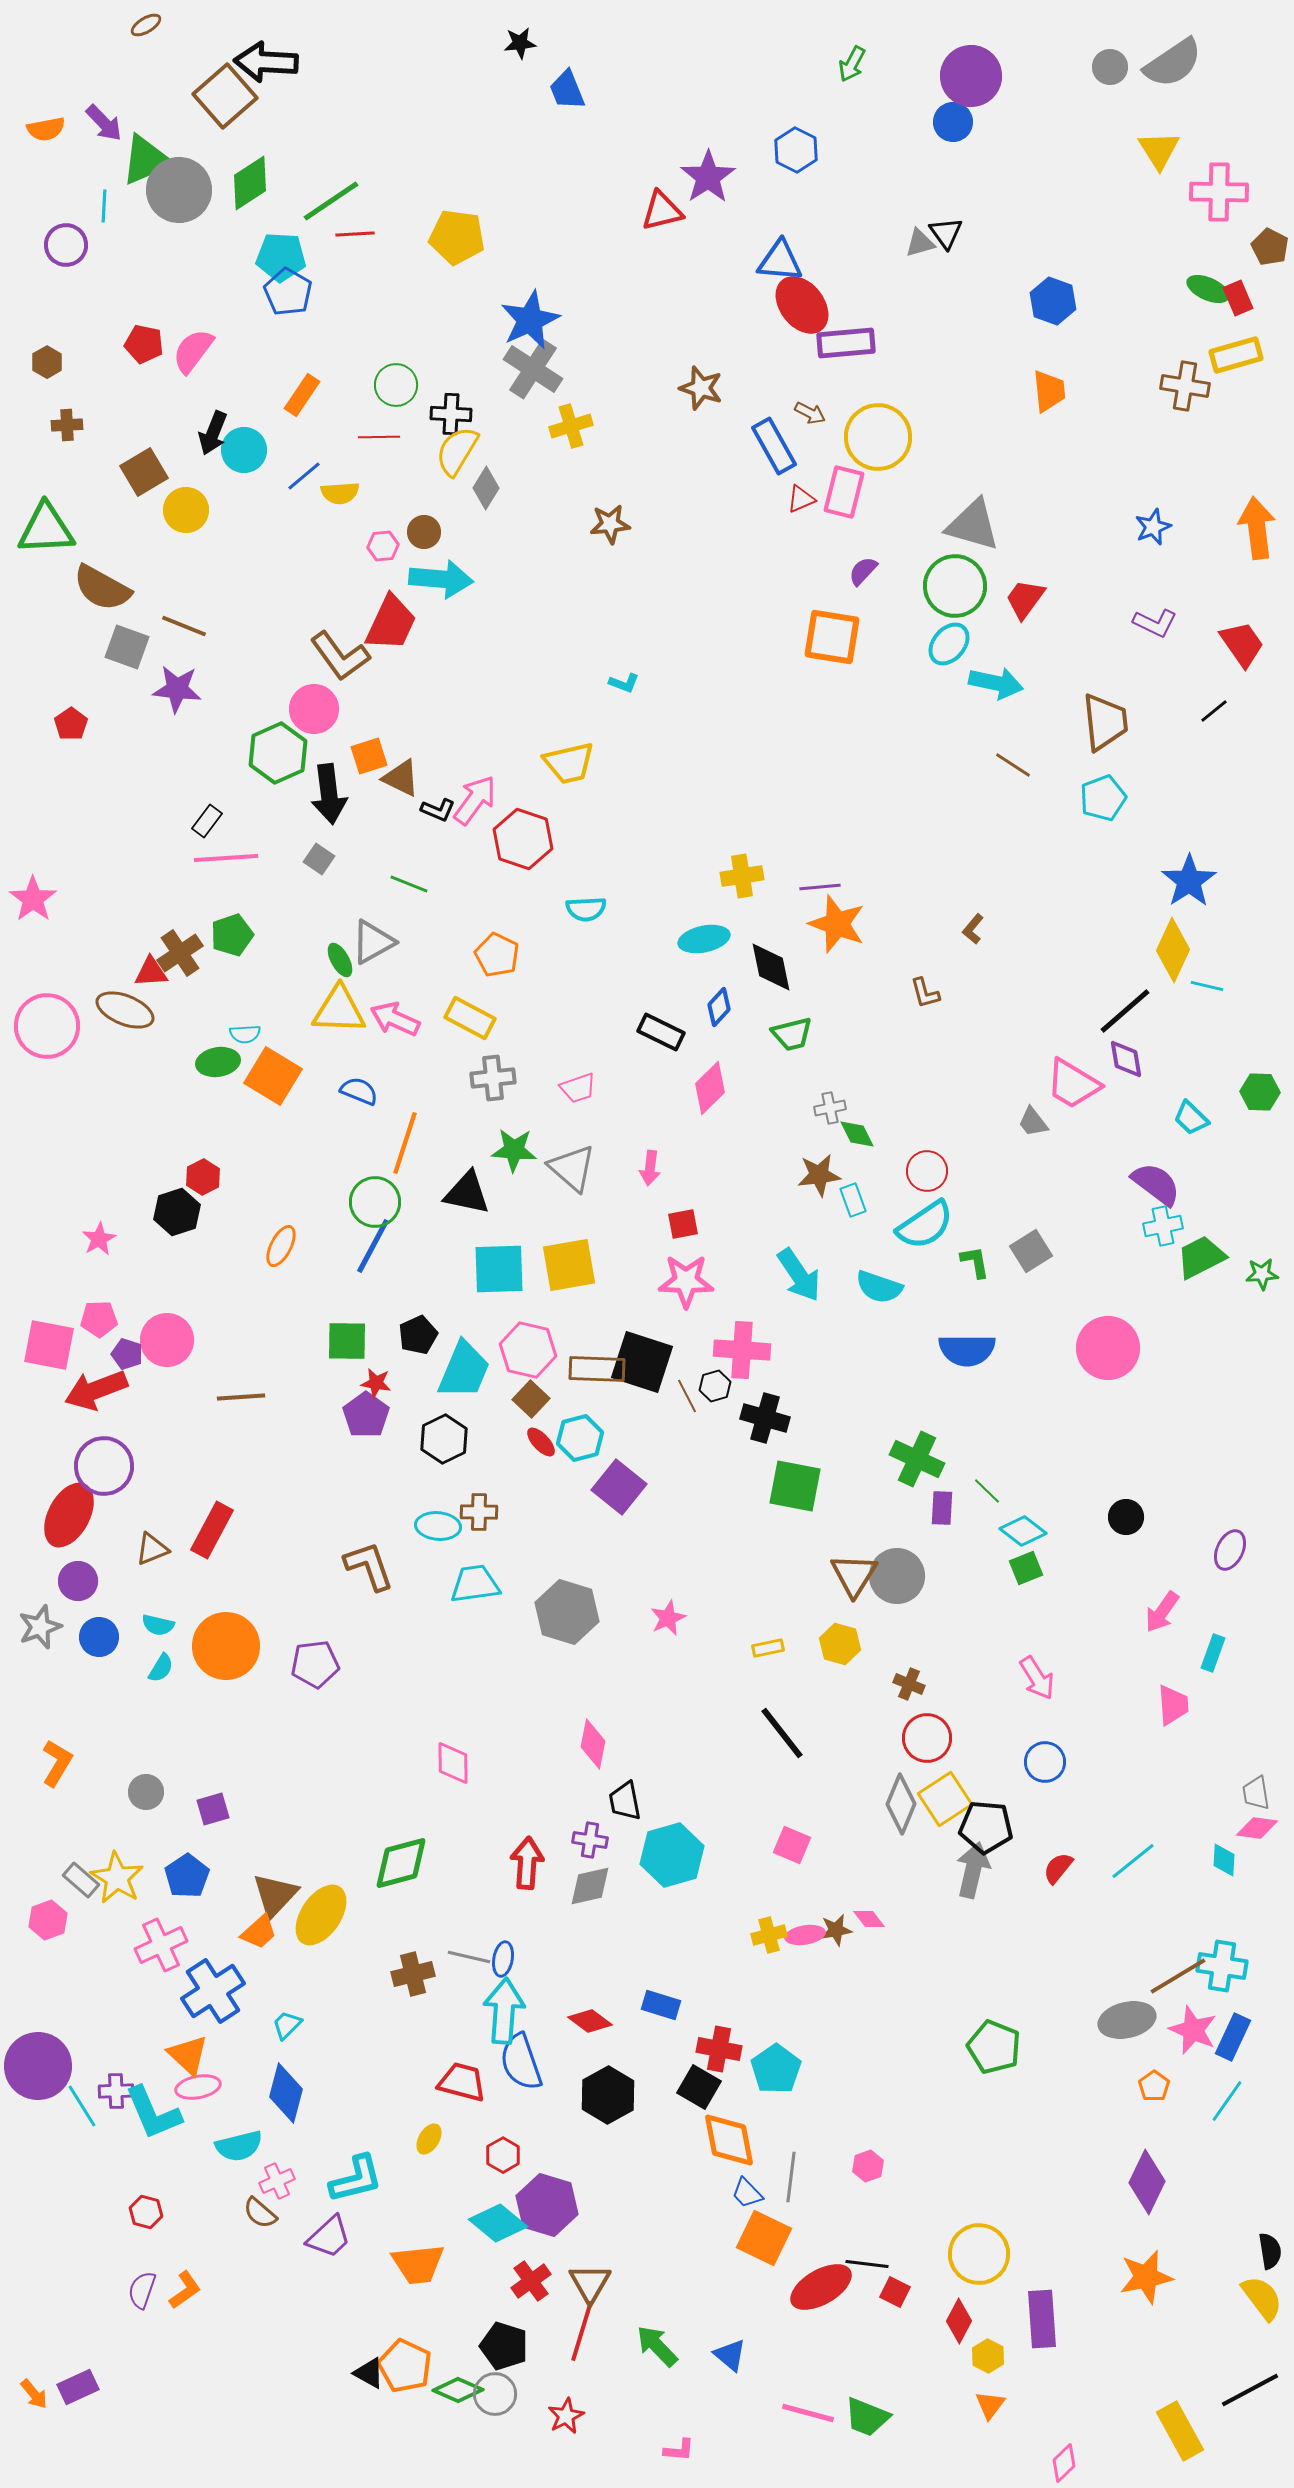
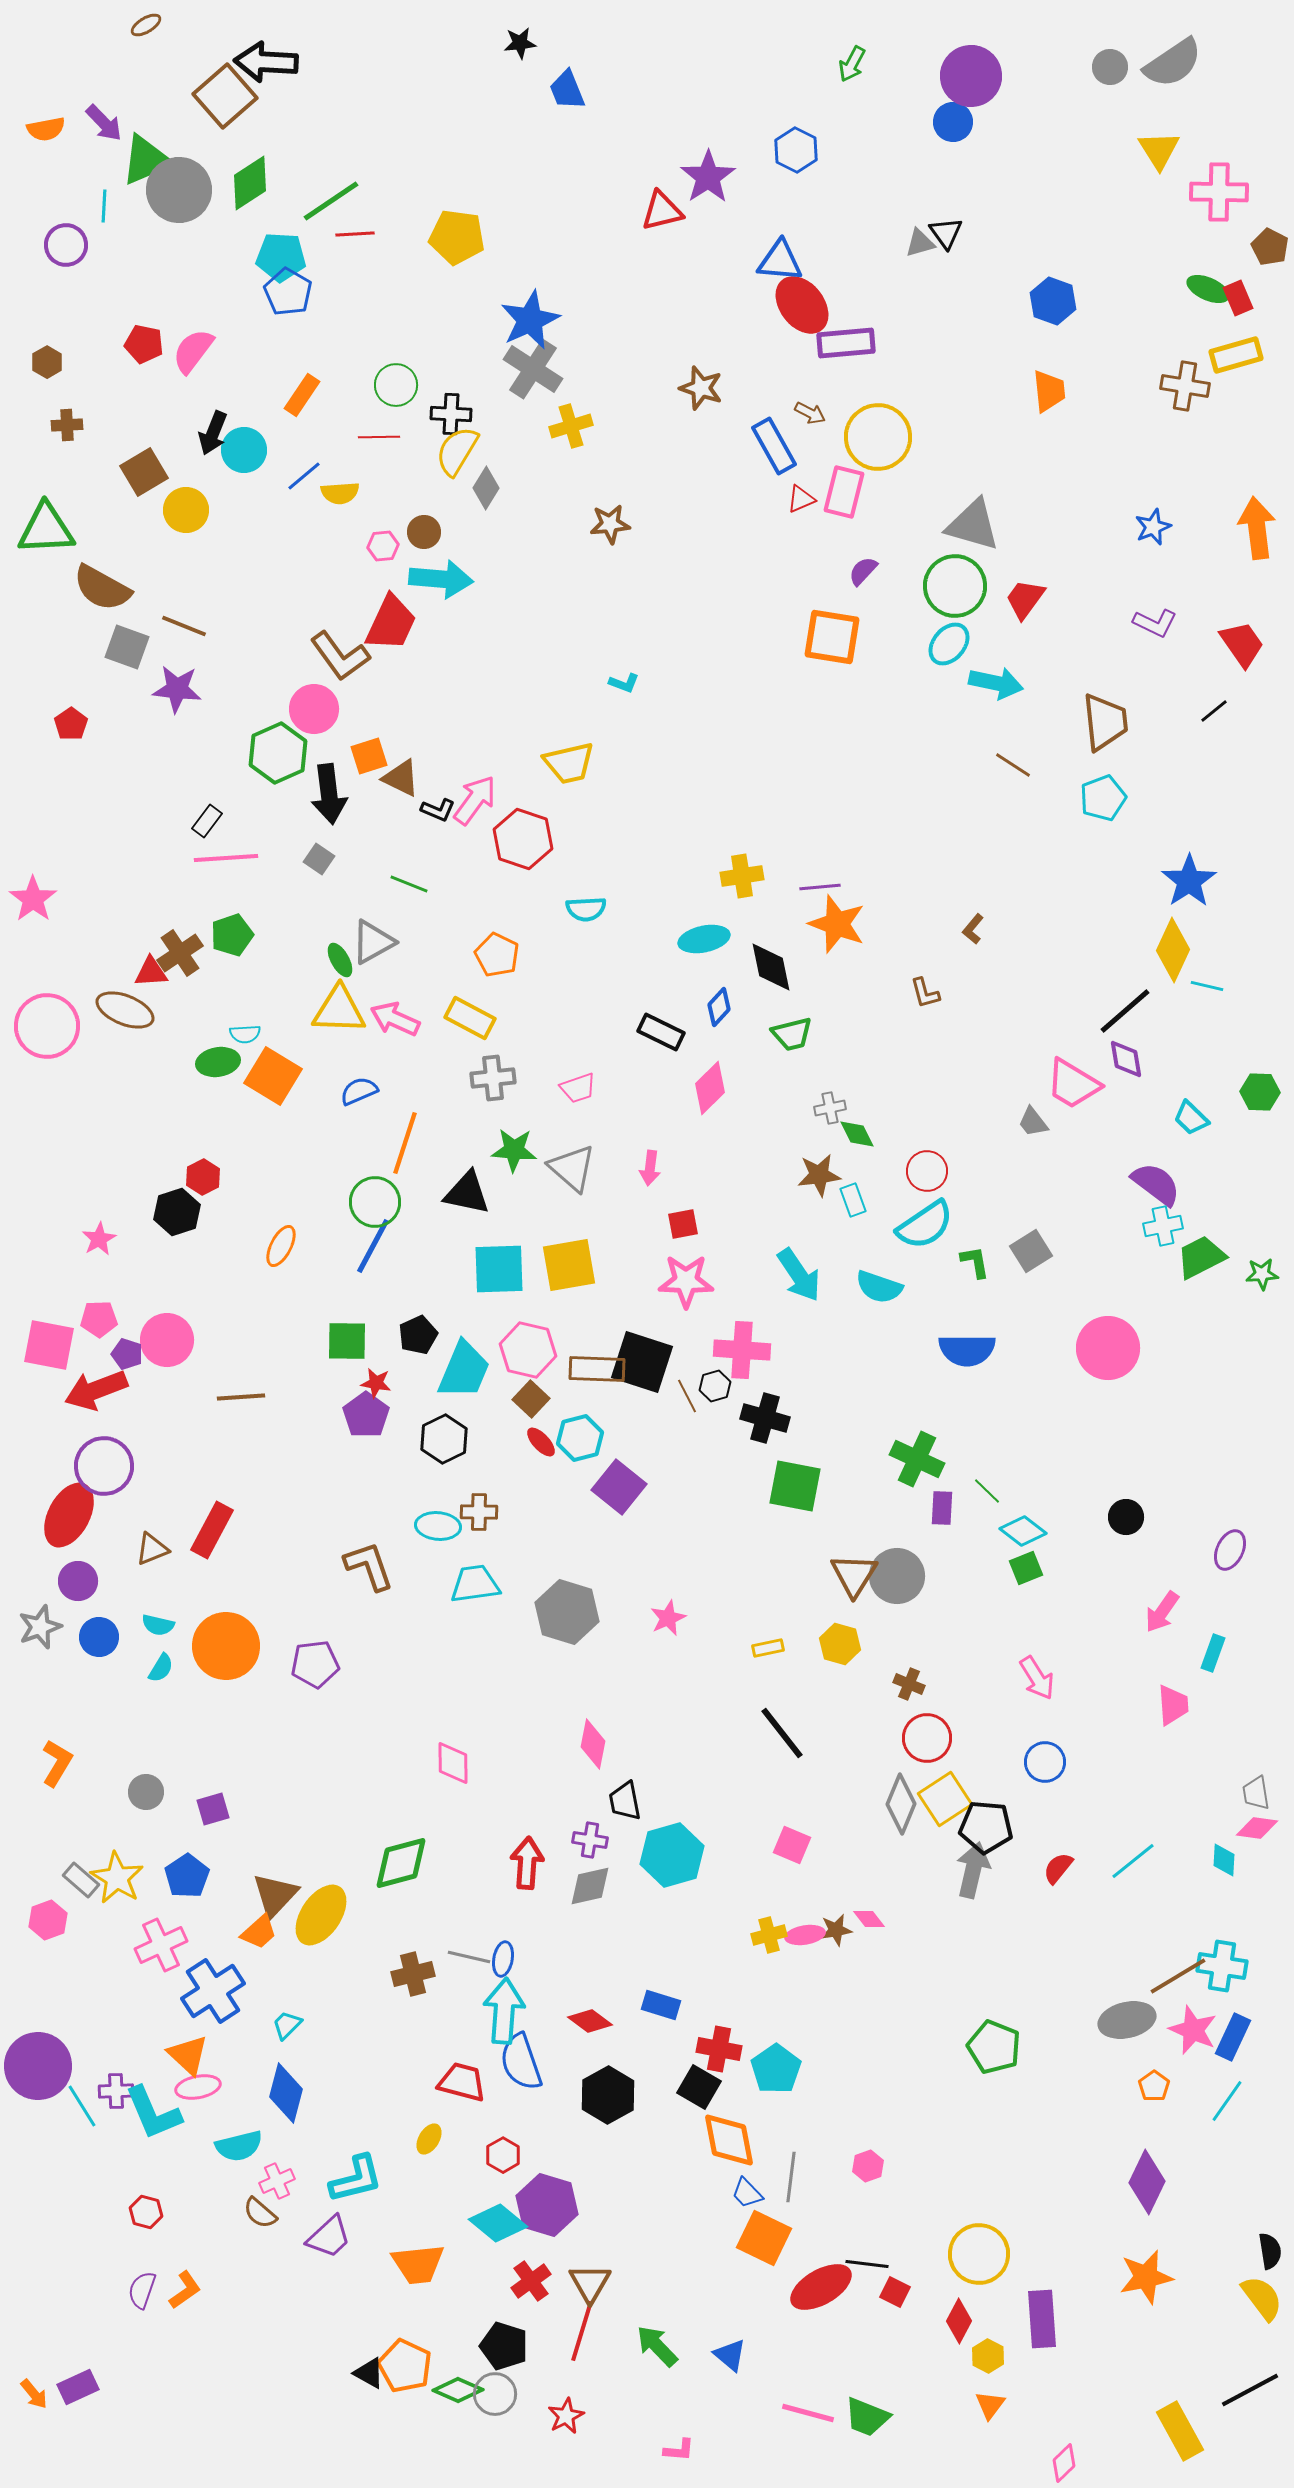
blue semicircle at (359, 1091): rotated 45 degrees counterclockwise
